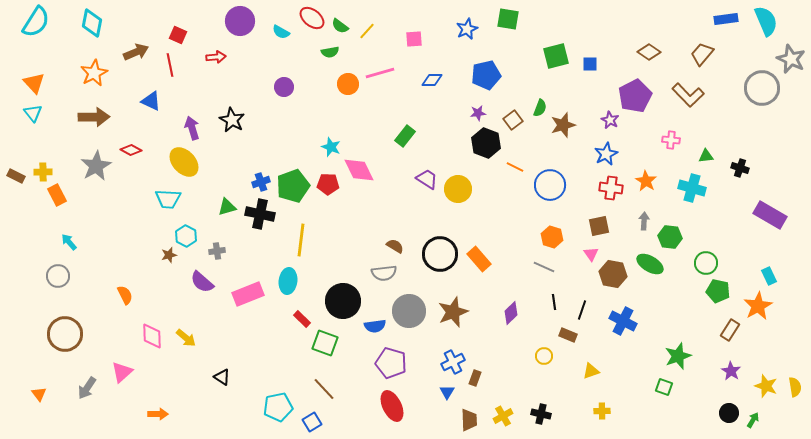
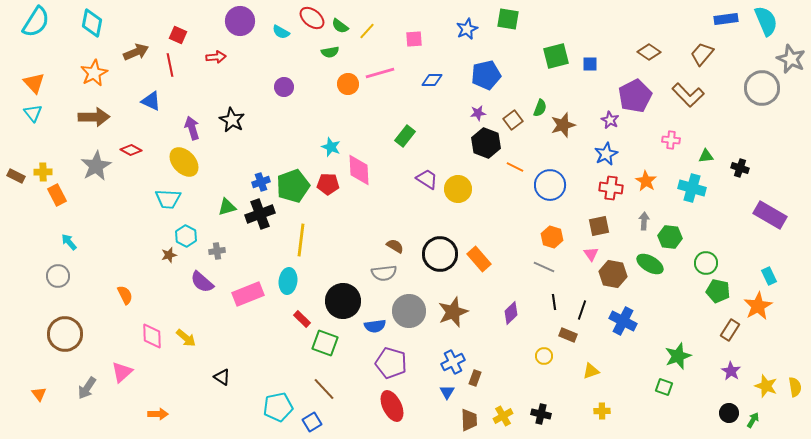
pink diamond at (359, 170): rotated 24 degrees clockwise
black cross at (260, 214): rotated 32 degrees counterclockwise
